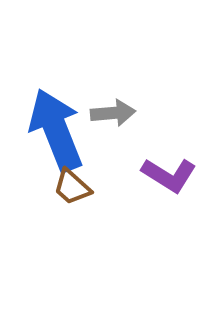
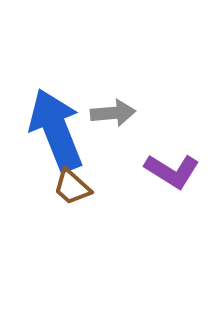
purple L-shape: moved 3 px right, 4 px up
